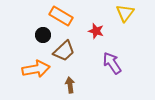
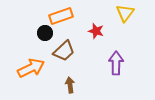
orange rectangle: rotated 50 degrees counterclockwise
black circle: moved 2 px right, 2 px up
purple arrow: moved 4 px right; rotated 35 degrees clockwise
orange arrow: moved 5 px left, 1 px up; rotated 16 degrees counterclockwise
